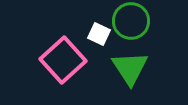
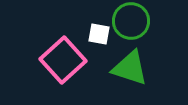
white square: rotated 15 degrees counterclockwise
green triangle: rotated 39 degrees counterclockwise
